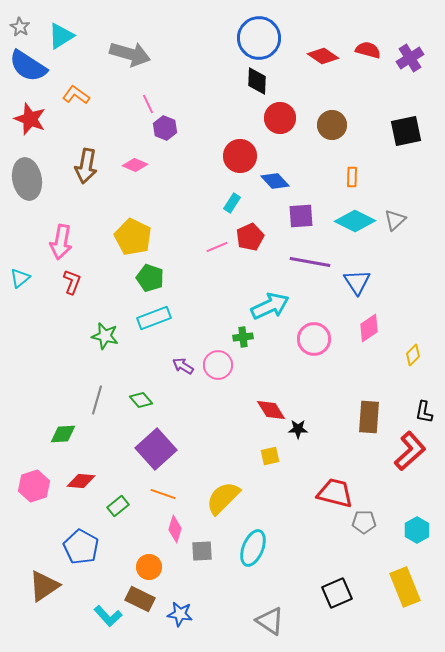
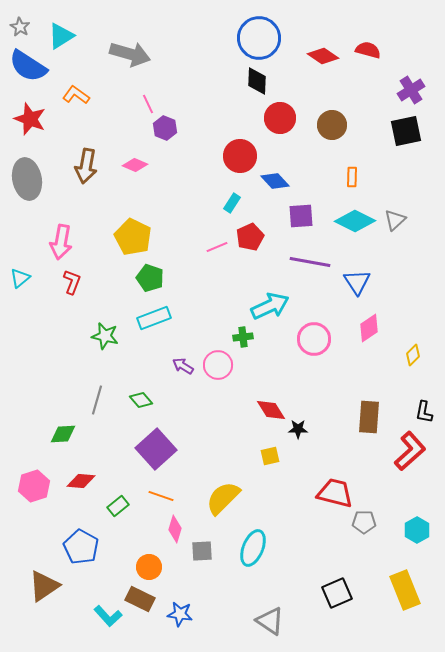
purple cross at (410, 58): moved 1 px right, 32 px down
orange line at (163, 494): moved 2 px left, 2 px down
yellow rectangle at (405, 587): moved 3 px down
